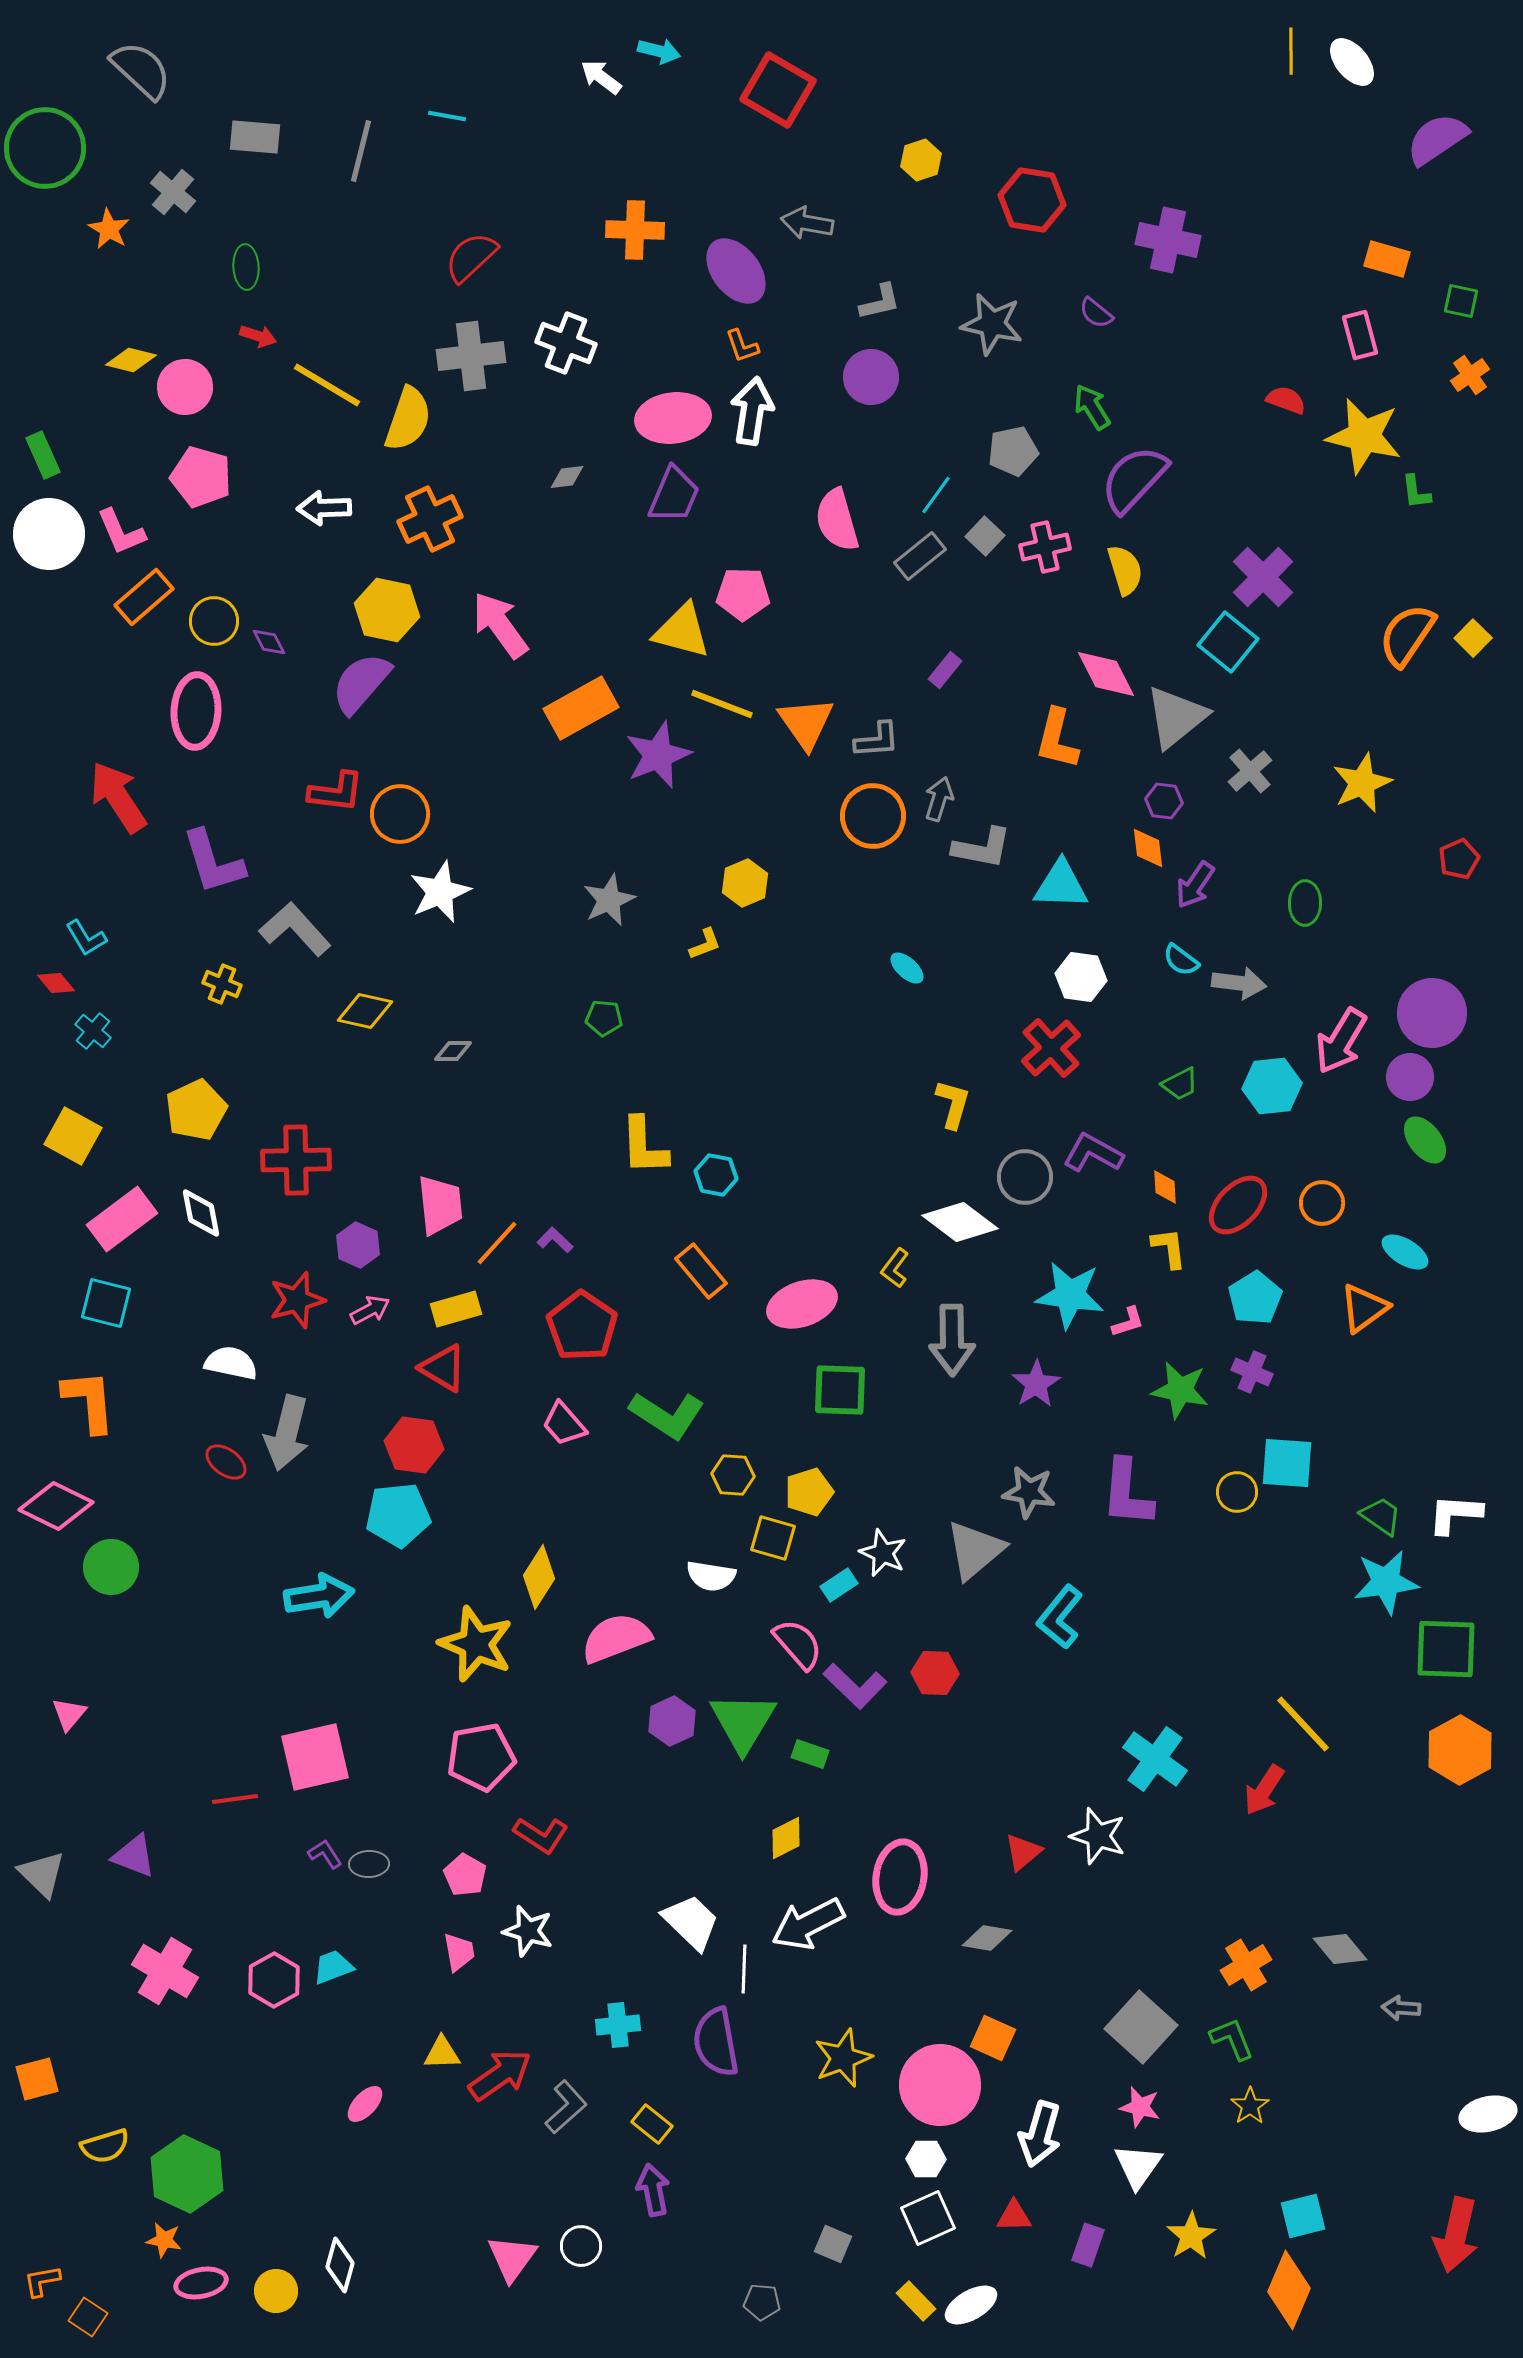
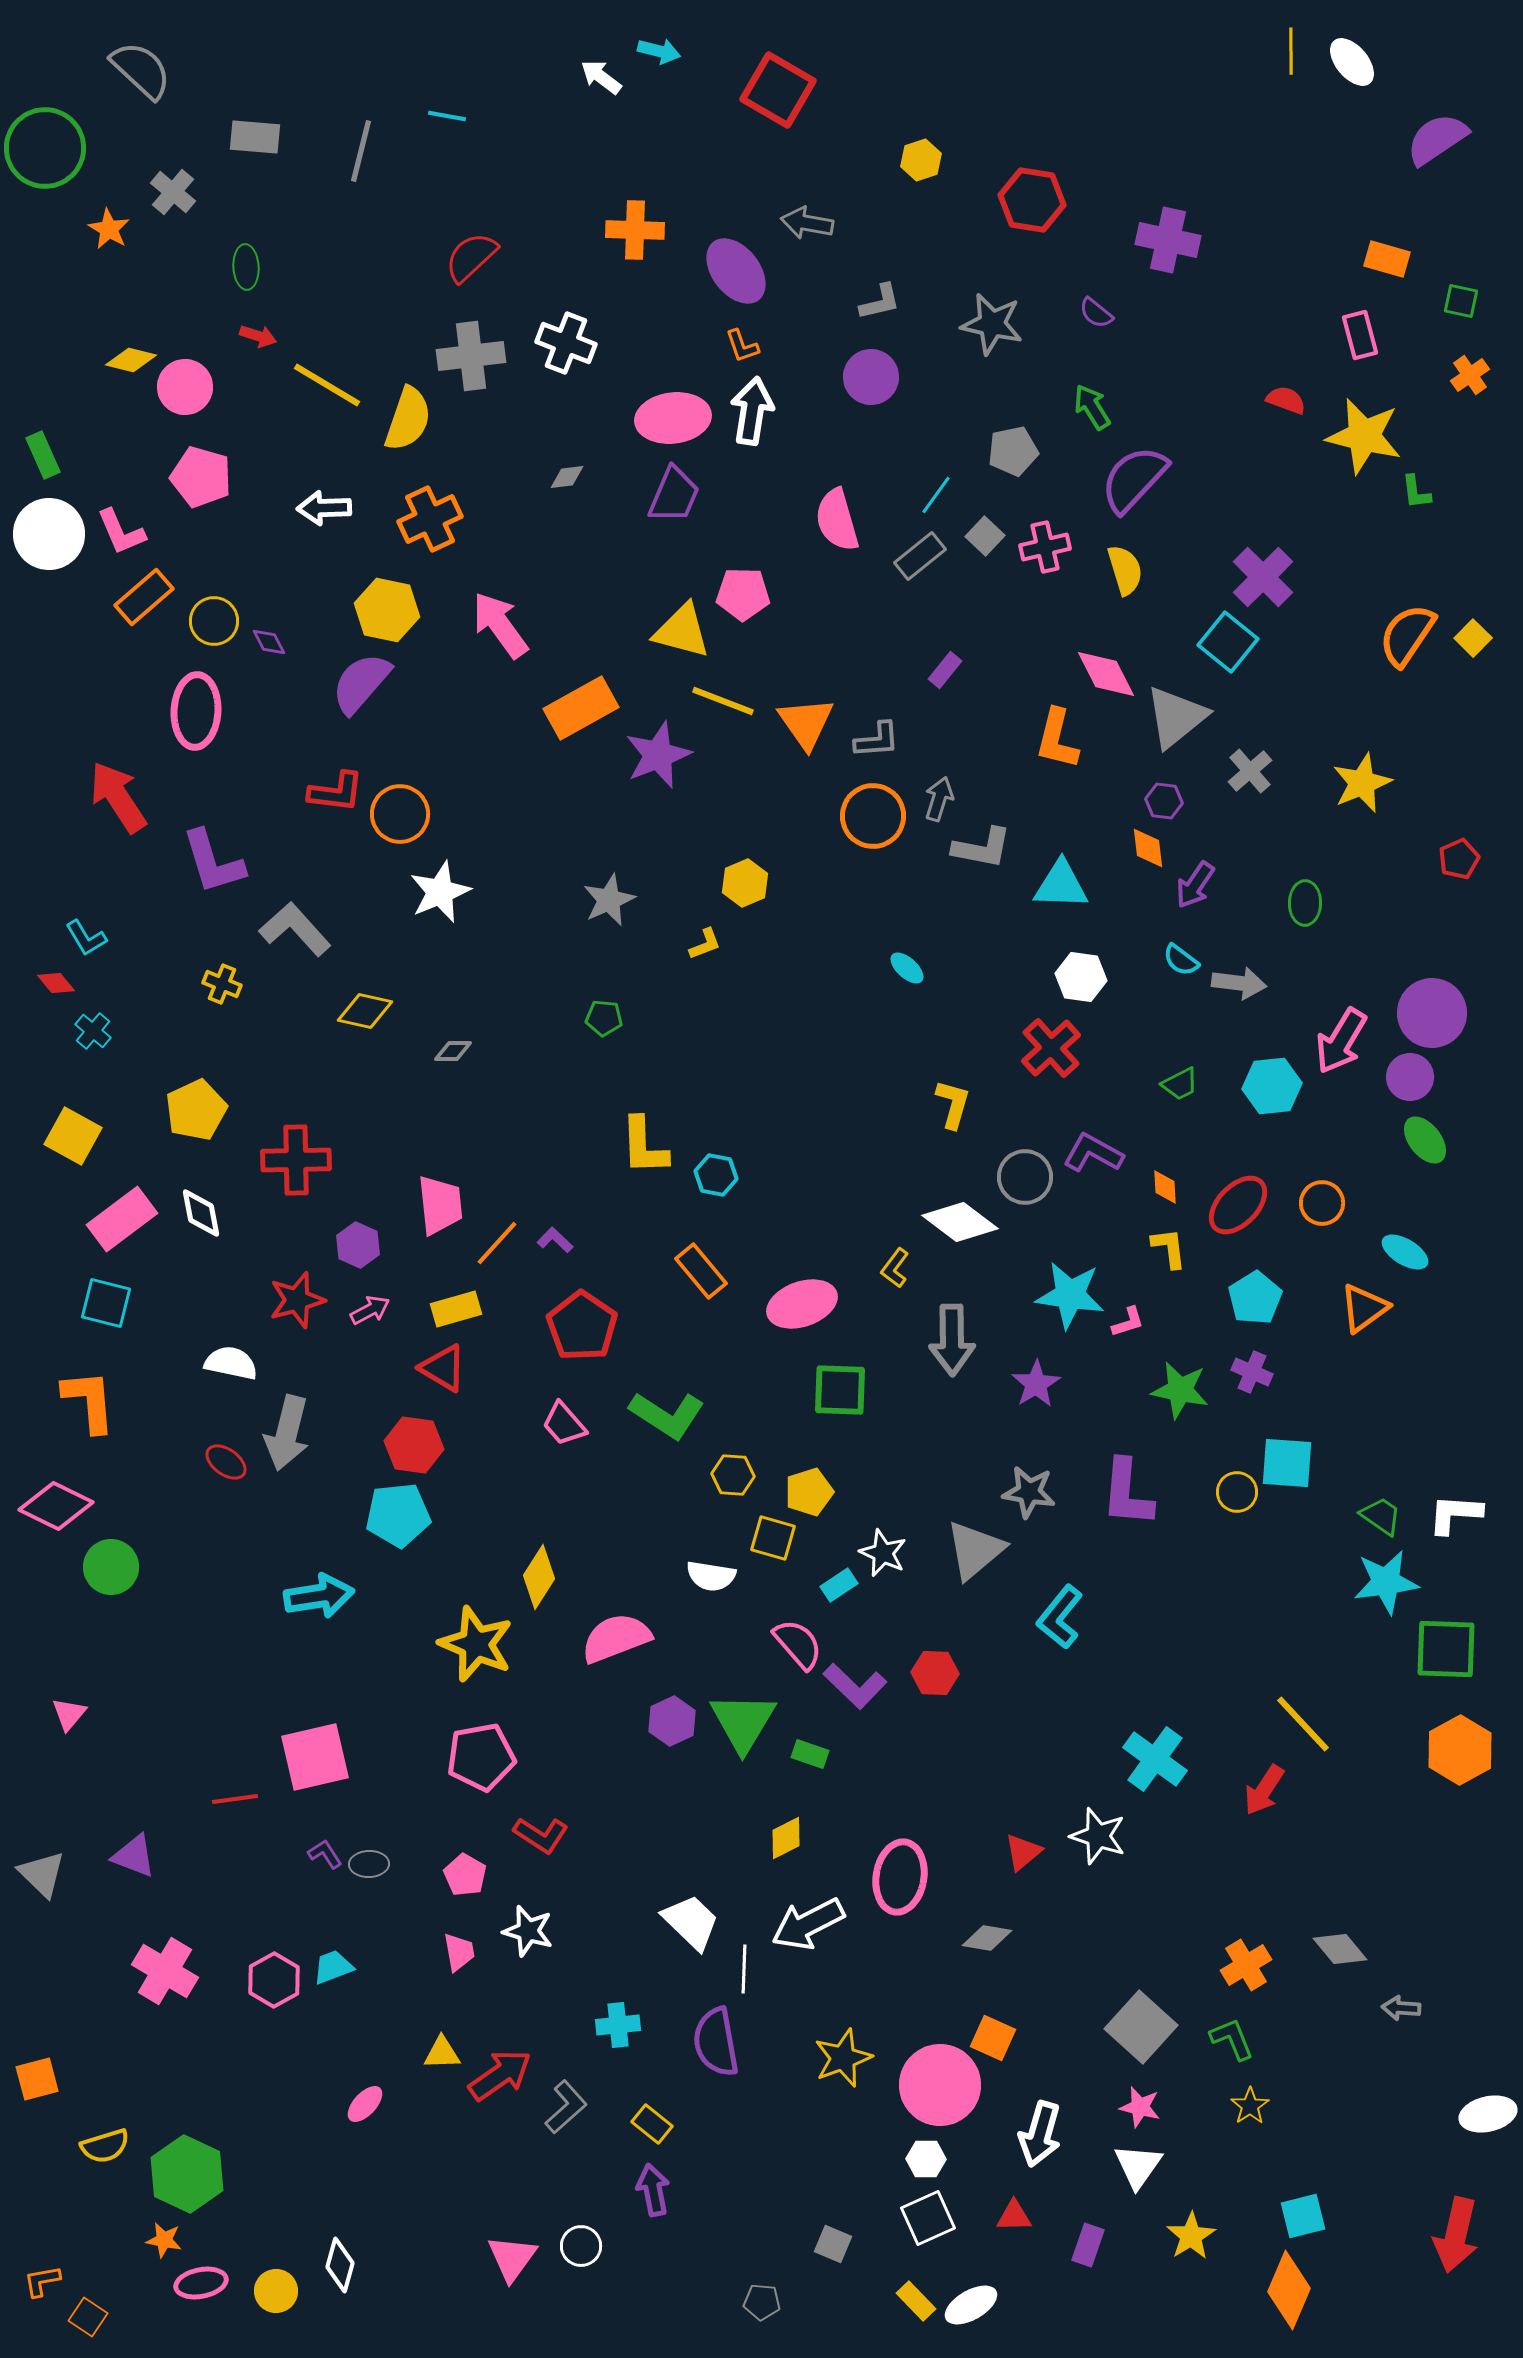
yellow line at (722, 704): moved 1 px right, 3 px up
